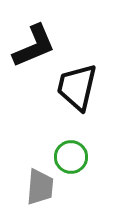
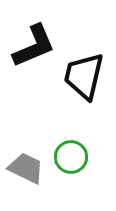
black trapezoid: moved 7 px right, 11 px up
gray trapezoid: moved 14 px left, 19 px up; rotated 69 degrees counterclockwise
